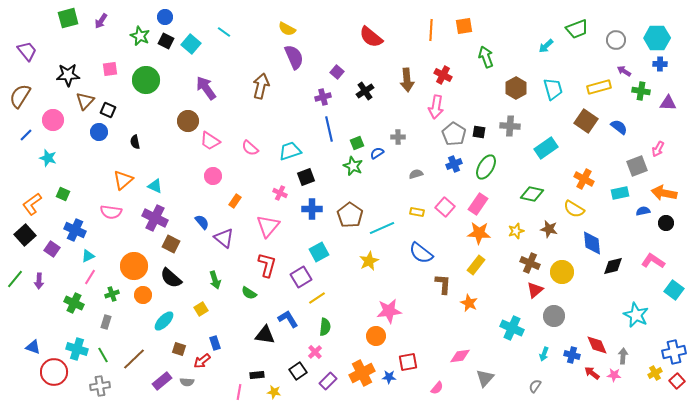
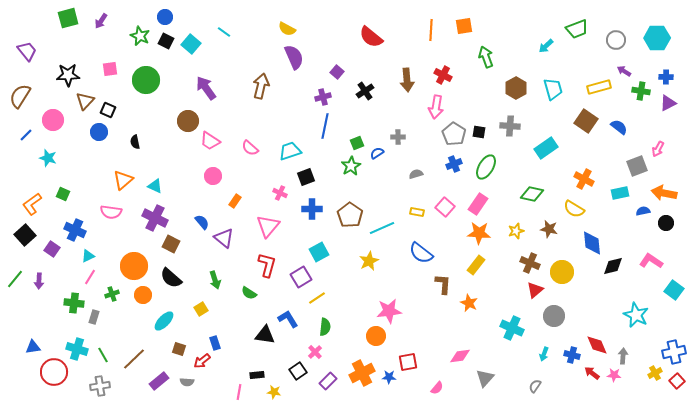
blue cross at (660, 64): moved 6 px right, 13 px down
purple triangle at (668, 103): rotated 30 degrees counterclockwise
blue line at (329, 129): moved 4 px left, 3 px up; rotated 25 degrees clockwise
green star at (353, 166): moved 2 px left; rotated 18 degrees clockwise
pink L-shape at (653, 261): moved 2 px left
green cross at (74, 303): rotated 18 degrees counterclockwise
gray rectangle at (106, 322): moved 12 px left, 5 px up
blue triangle at (33, 347): rotated 28 degrees counterclockwise
purple rectangle at (162, 381): moved 3 px left
